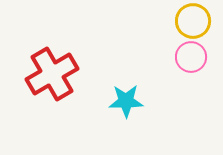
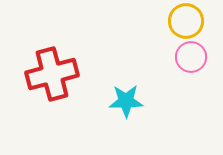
yellow circle: moved 7 px left
red cross: rotated 15 degrees clockwise
